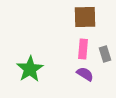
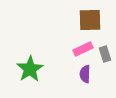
brown square: moved 5 px right, 3 px down
pink rectangle: rotated 60 degrees clockwise
purple semicircle: rotated 120 degrees counterclockwise
